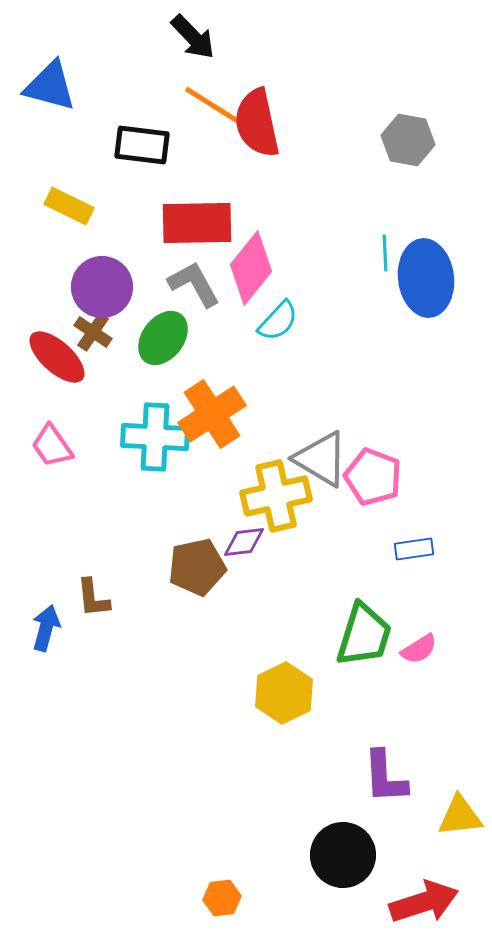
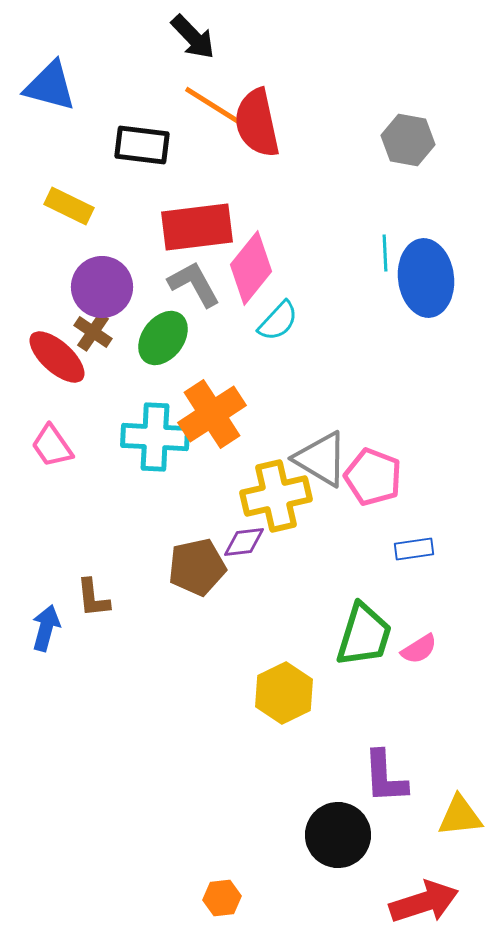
red rectangle: moved 4 px down; rotated 6 degrees counterclockwise
black circle: moved 5 px left, 20 px up
